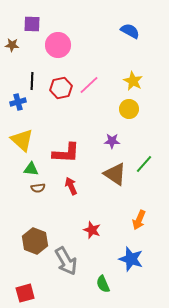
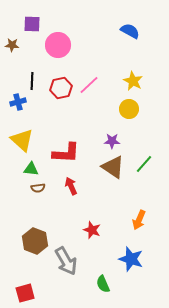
brown triangle: moved 2 px left, 7 px up
